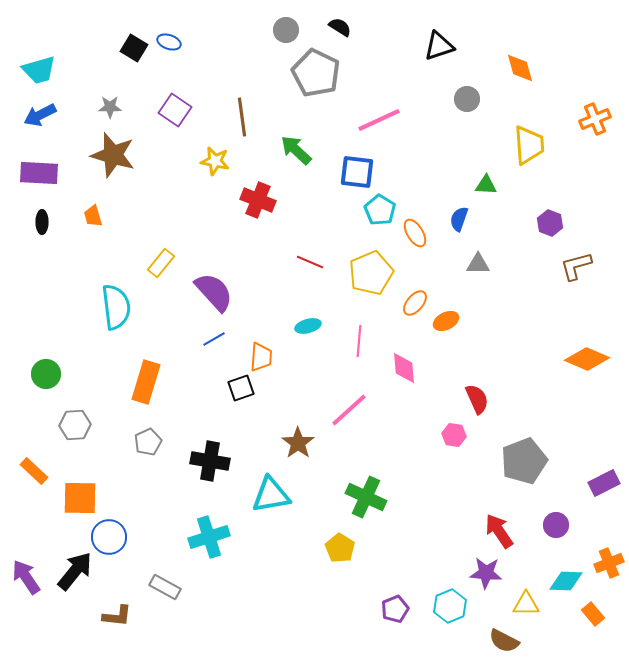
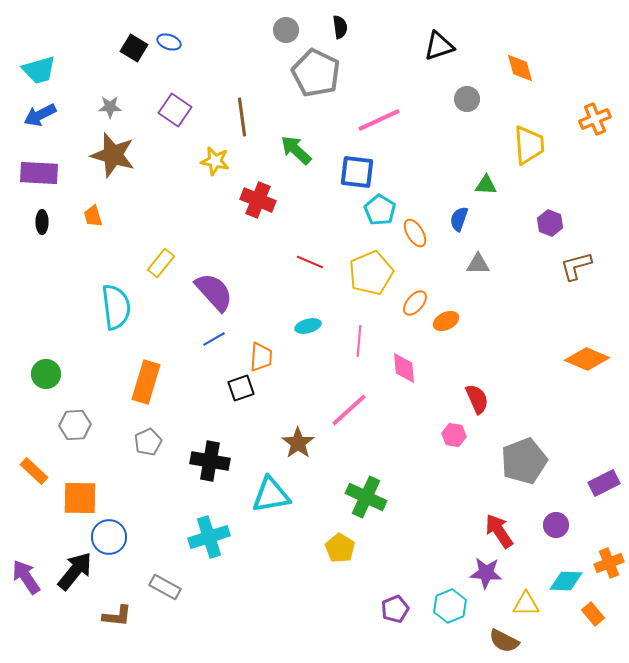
black semicircle at (340, 27): rotated 50 degrees clockwise
